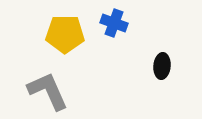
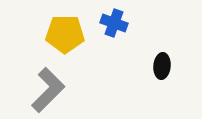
gray L-shape: moved 1 px up; rotated 69 degrees clockwise
